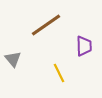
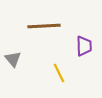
brown line: moved 2 px left, 1 px down; rotated 32 degrees clockwise
